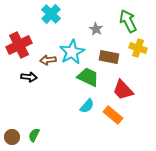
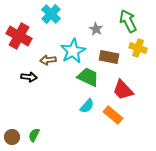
red cross: moved 9 px up; rotated 35 degrees counterclockwise
cyan star: moved 1 px right, 1 px up
